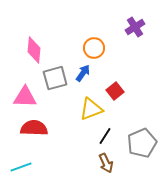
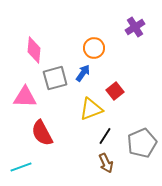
red semicircle: moved 8 px right, 5 px down; rotated 120 degrees counterclockwise
